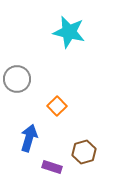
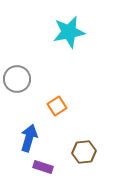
cyan star: rotated 24 degrees counterclockwise
orange square: rotated 12 degrees clockwise
brown hexagon: rotated 10 degrees clockwise
purple rectangle: moved 9 px left
